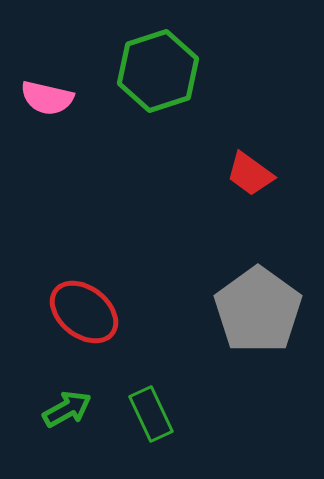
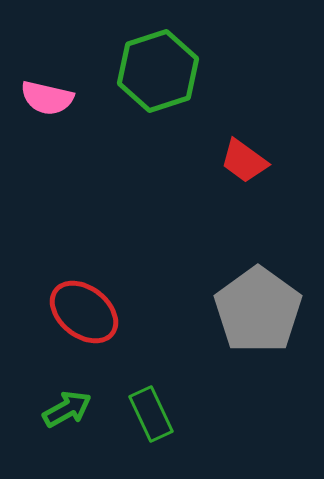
red trapezoid: moved 6 px left, 13 px up
